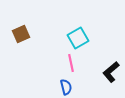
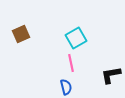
cyan square: moved 2 px left
black L-shape: moved 3 px down; rotated 30 degrees clockwise
